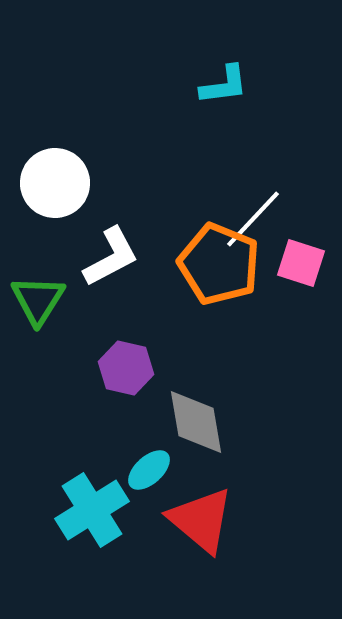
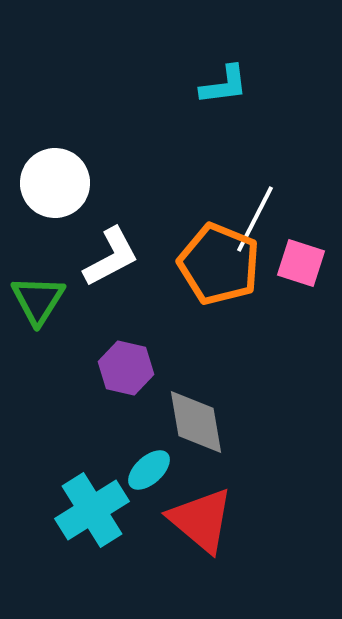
white line: moved 2 px right; rotated 16 degrees counterclockwise
